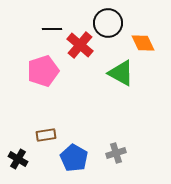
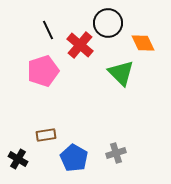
black line: moved 4 px left, 1 px down; rotated 66 degrees clockwise
green triangle: rotated 16 degrees clockwise
